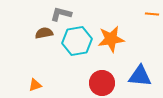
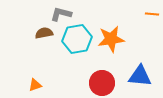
cyan hexagon: moved 2 px up
